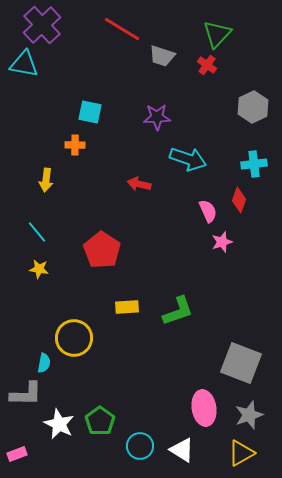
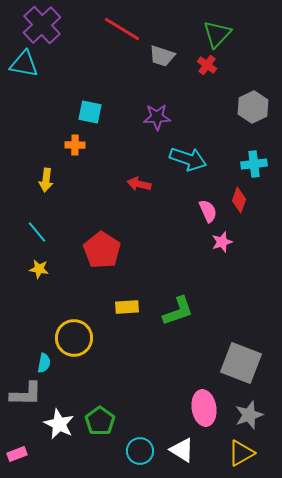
cyan circle: moved 5 px down
